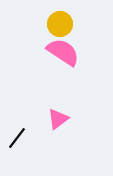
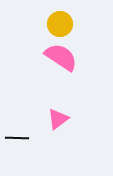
pink semicircle: moved 2 px left, 5 px down
black line: rotated 55 degrees clockwise
